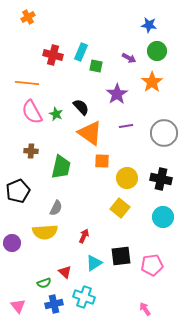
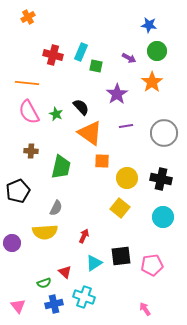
pink semicircle: moved 3 px left
